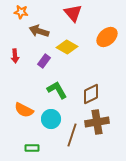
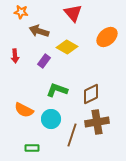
green L-shape: rotated 40 degrees counterclockwise
